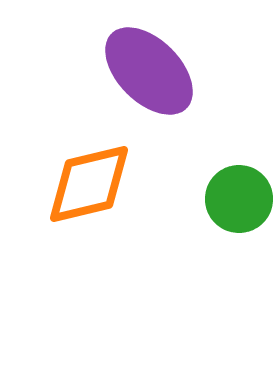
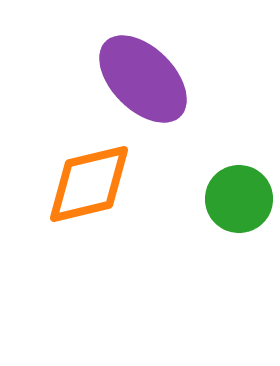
purple ellipse: moved 6 px left, 8 px down
